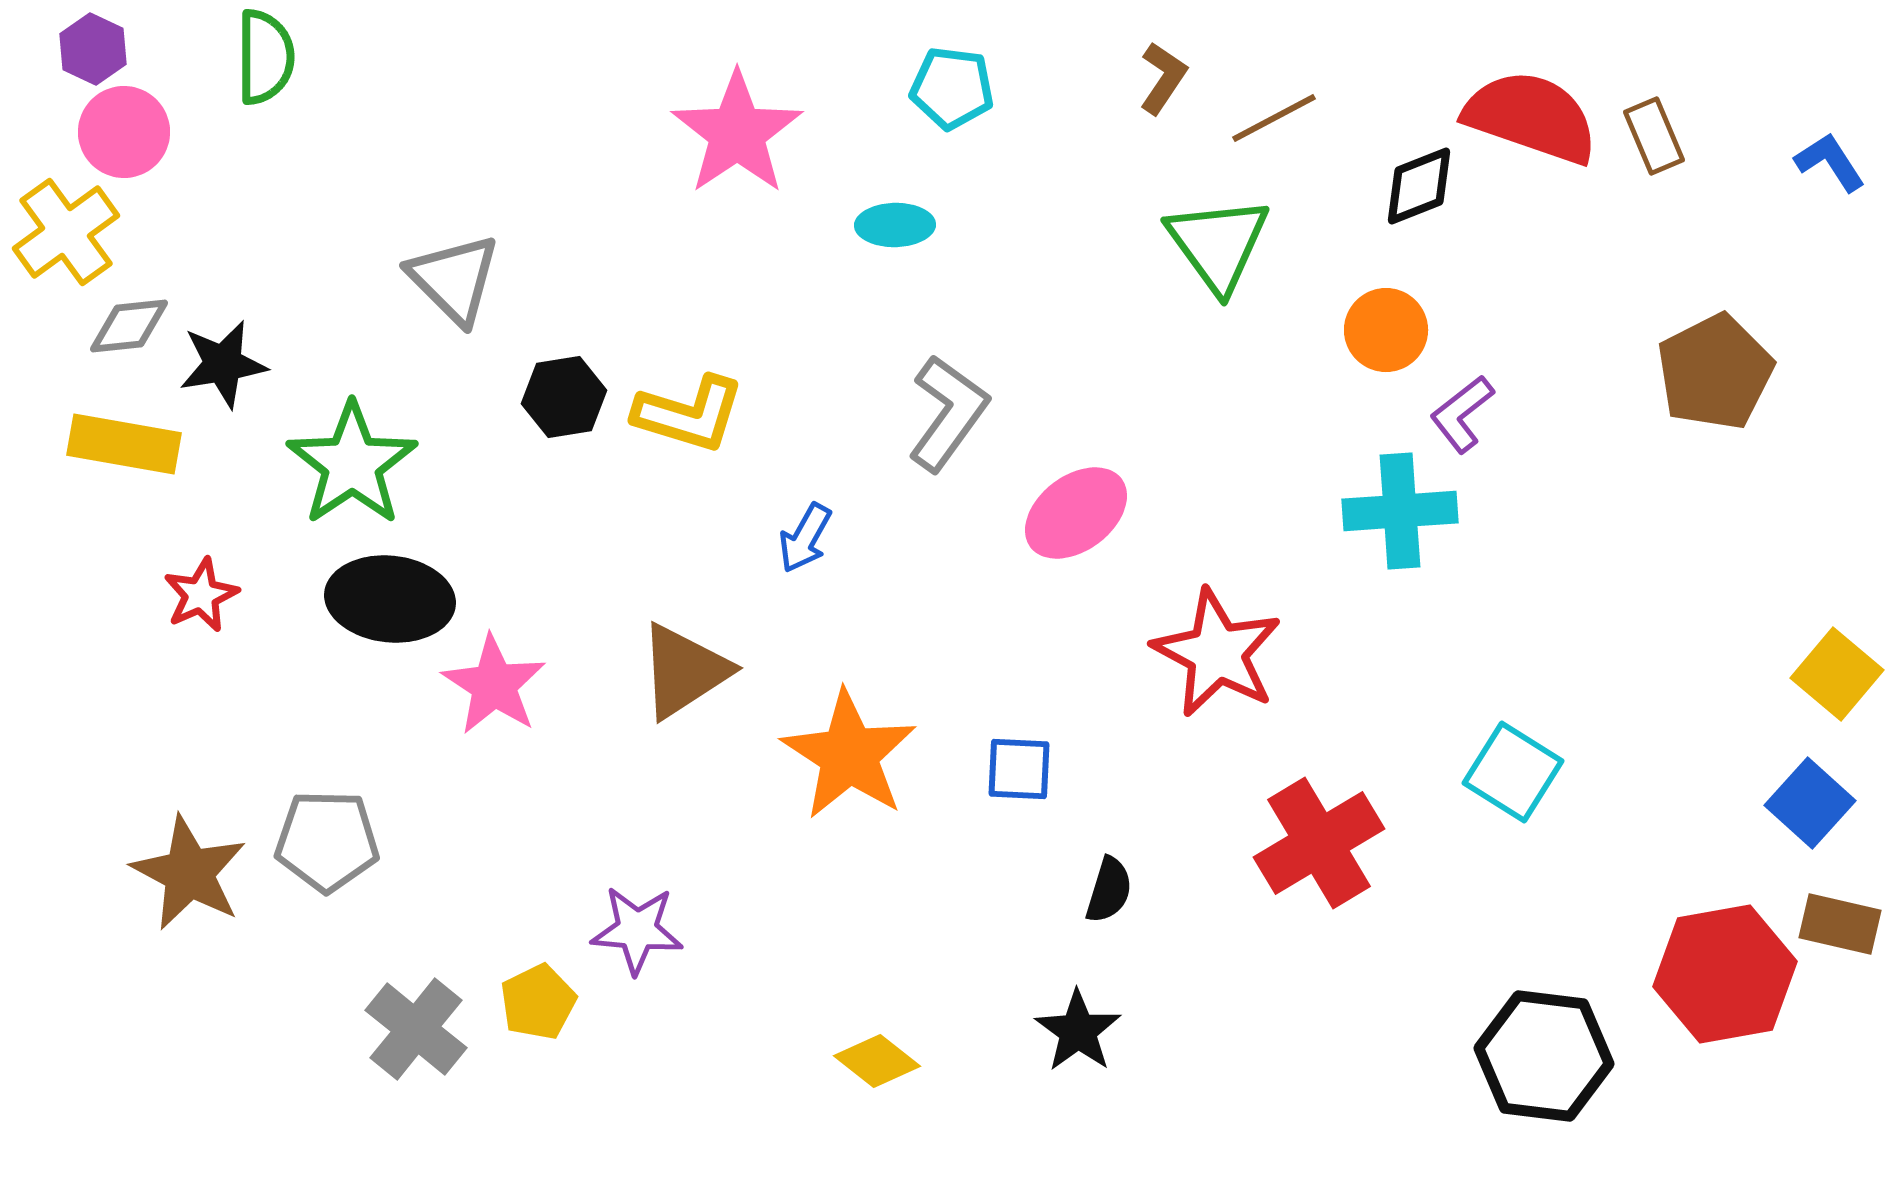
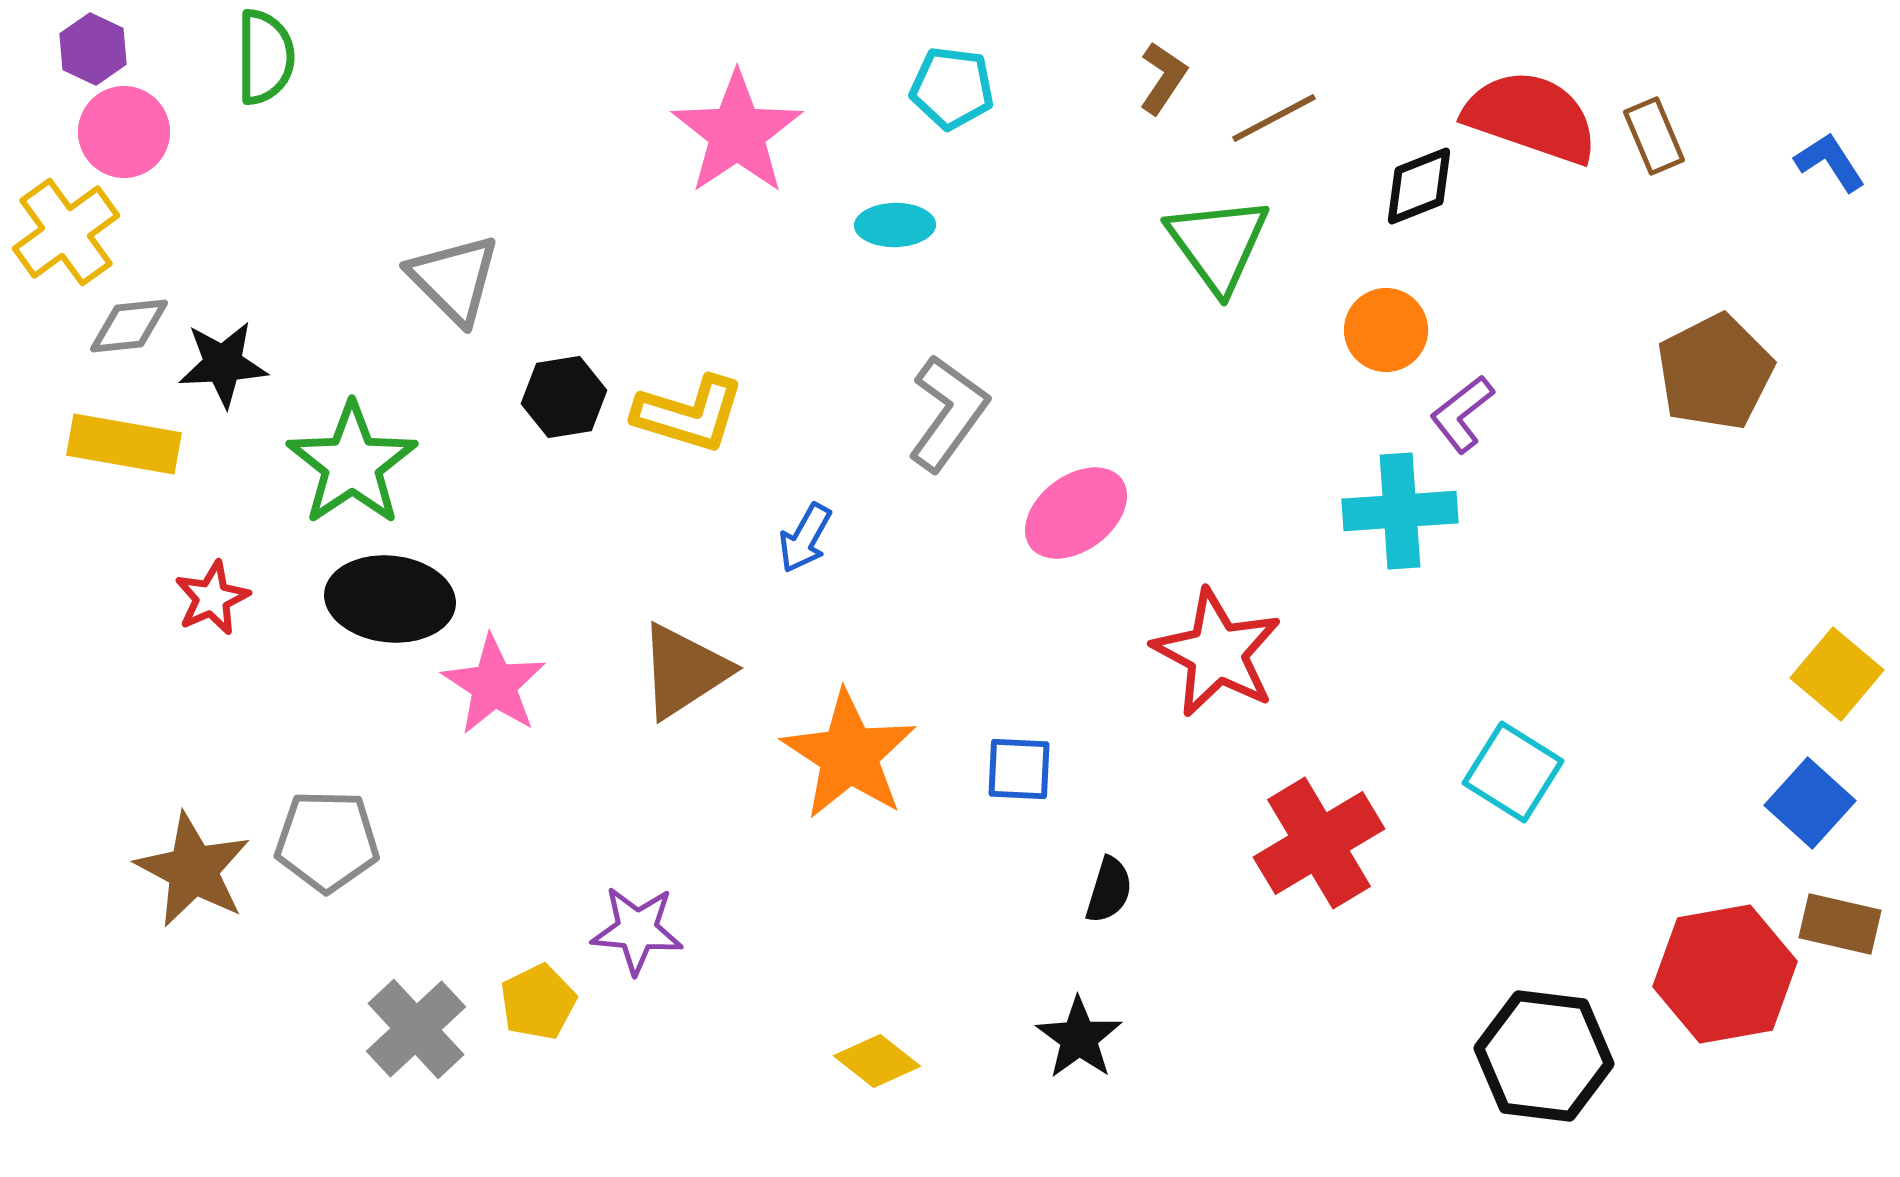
black star at (223, 364): rotated 6 degrees clockwise
red star at (201, 595): moved 11 px right, 3 px down
brown star at (189, 873): moved 4 px right, 3 px up
gray cross at (416, 1029): rotated 8 degrees clockwise
black star at (1078, 1031): moved 1 px right, 7 px down
